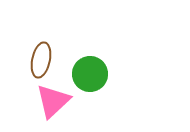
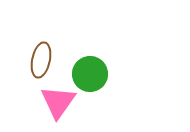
pink triangle: moved 5 px right, 1 px down; rotated 12 degrees counterclockwise
